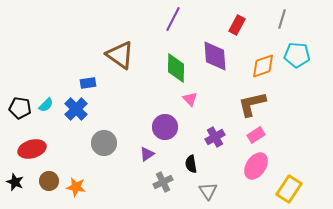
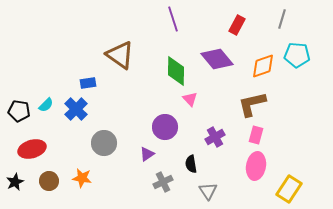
purple line: rotated 45 degrees counterclockwise
purple diamond: moved 2 px right, 3 px down; rotated 36 degrees counterclockwise
green diamond: moved 3 px down
black pentagon: moved 1 px left, 3 px down
pink rectangle: rotated 42 degrees counterclockwise
pink ellipse: rotated 24 degrees counterclockwise
black star: rotated 24 degrees clockwise
orange star: moved 6 px right, 9 px up
